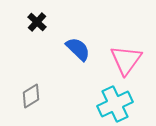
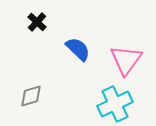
gray diamond: rotated 15 degrees clockwise
